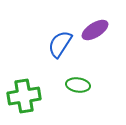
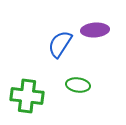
purple ellipse: rotated 28 degrees clockwise
green cross: moved 3 px right; rotated 16 degrees clockwise
